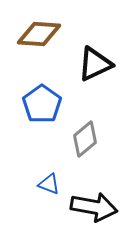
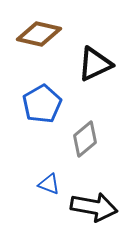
brown diamond: rotated 9 degrees clockwise
blue pentagon: rotated 6 degrees clockwise
